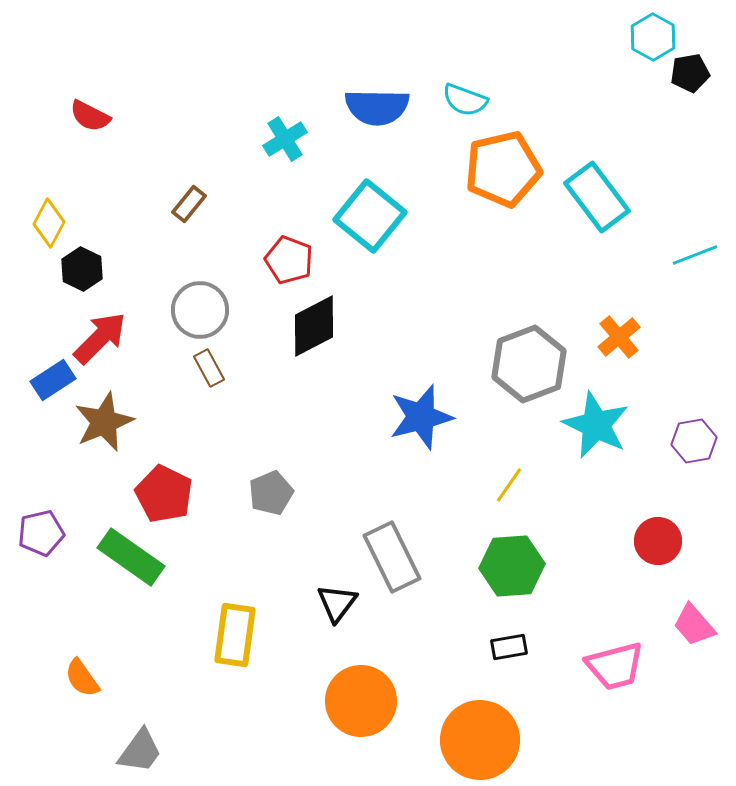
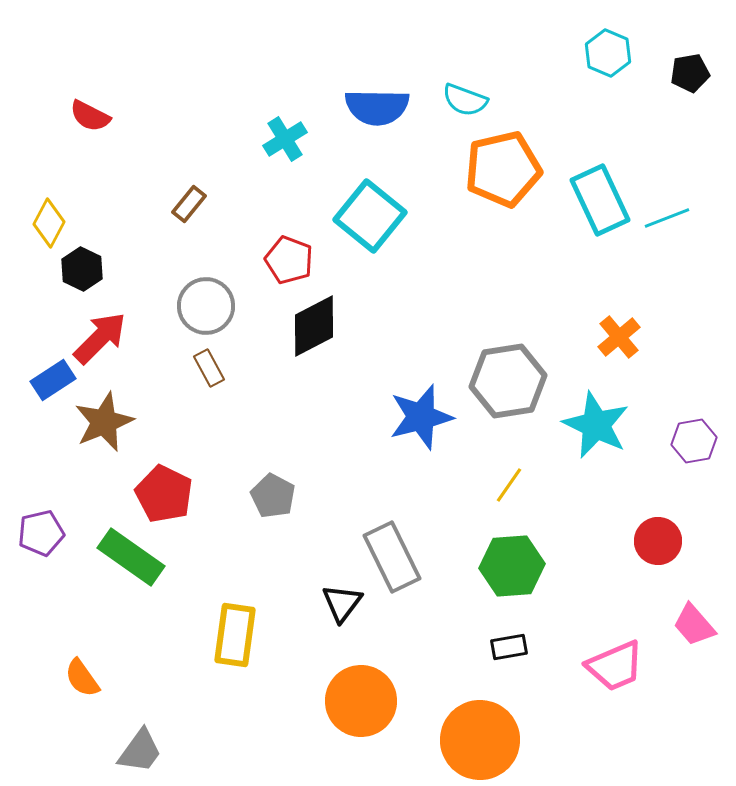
cyan hexagon at (653, 37): moved 45 px left, 16 px down; rotated 6 degrees counterclockwise
cyan rectangle at (597, 197): moved 3 px right, 3 px down; rotated 12 degrees clockwise
cyan line at (695, 255): moved 28 px left, 37 px up
gray circle at (200, 310): moved 6 px right, 4 px up
gray hexagon at (529, 364): moved 21 px left, 17 px down; rotated 12 degrees clockwise
gray pentagon at (271, 493): moved 2 px right, 3 px down; rotated 21 degrees counterclockwise
black triangle at (337, 603): moved 5 px right
pink trapezoid at (615, 666): rotated 8 degrees counterclockwise
